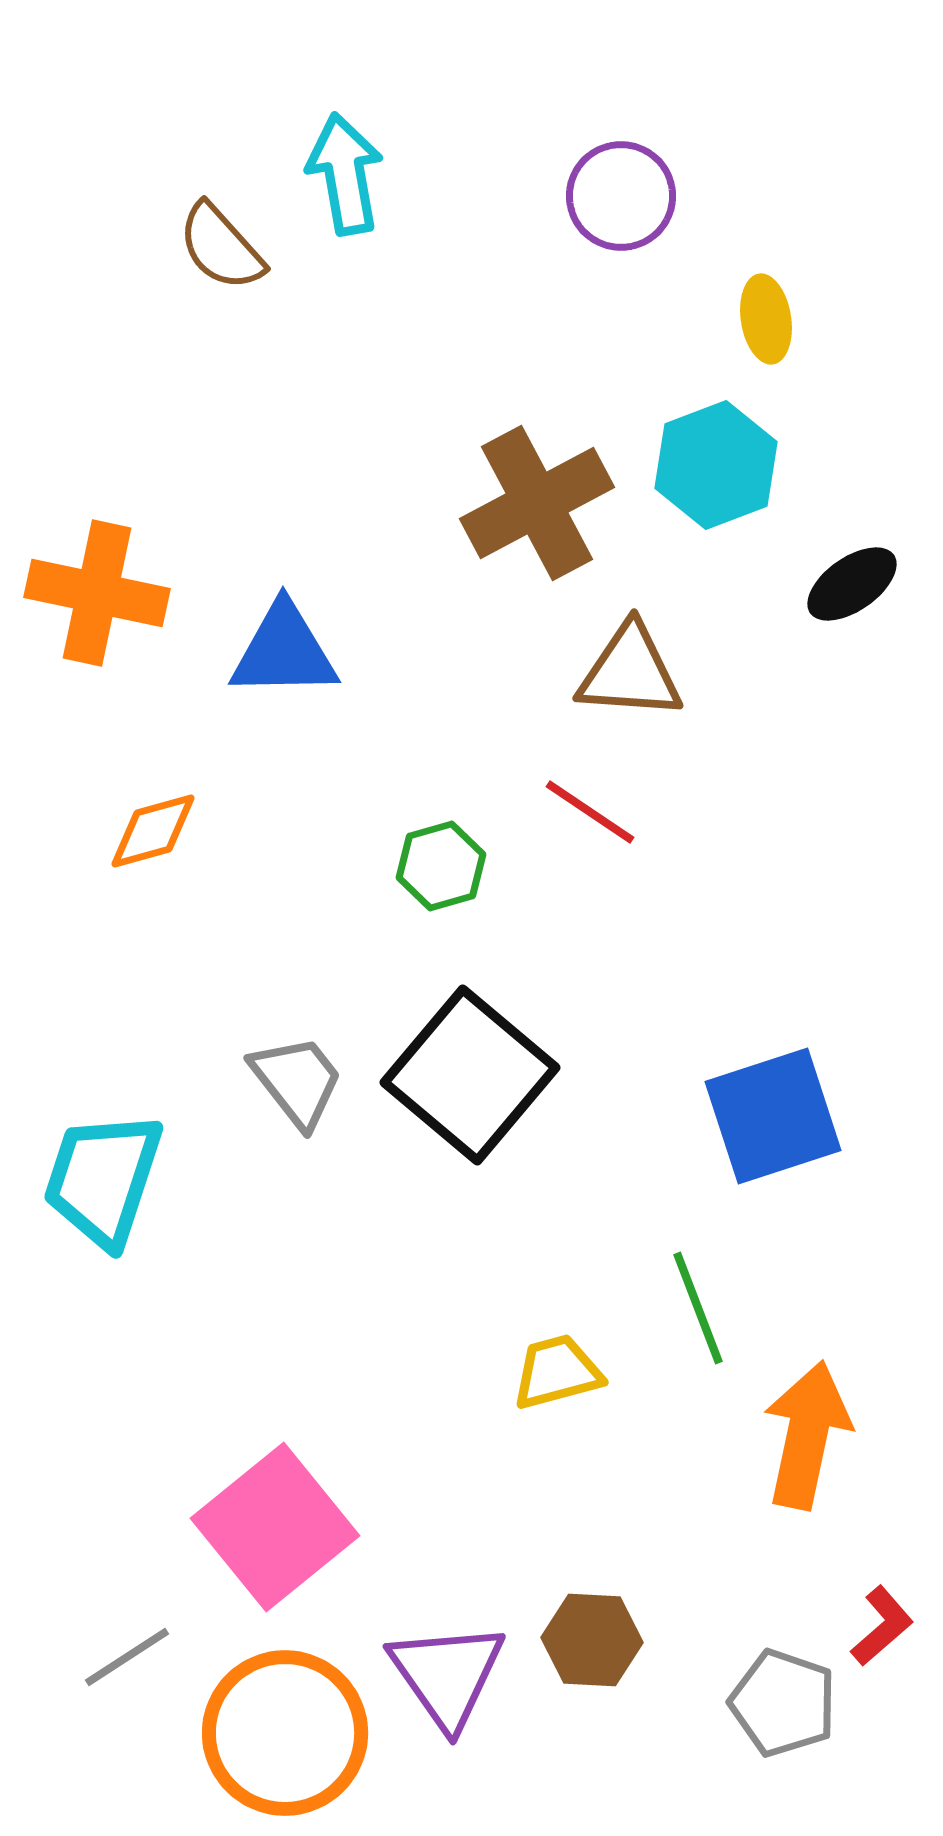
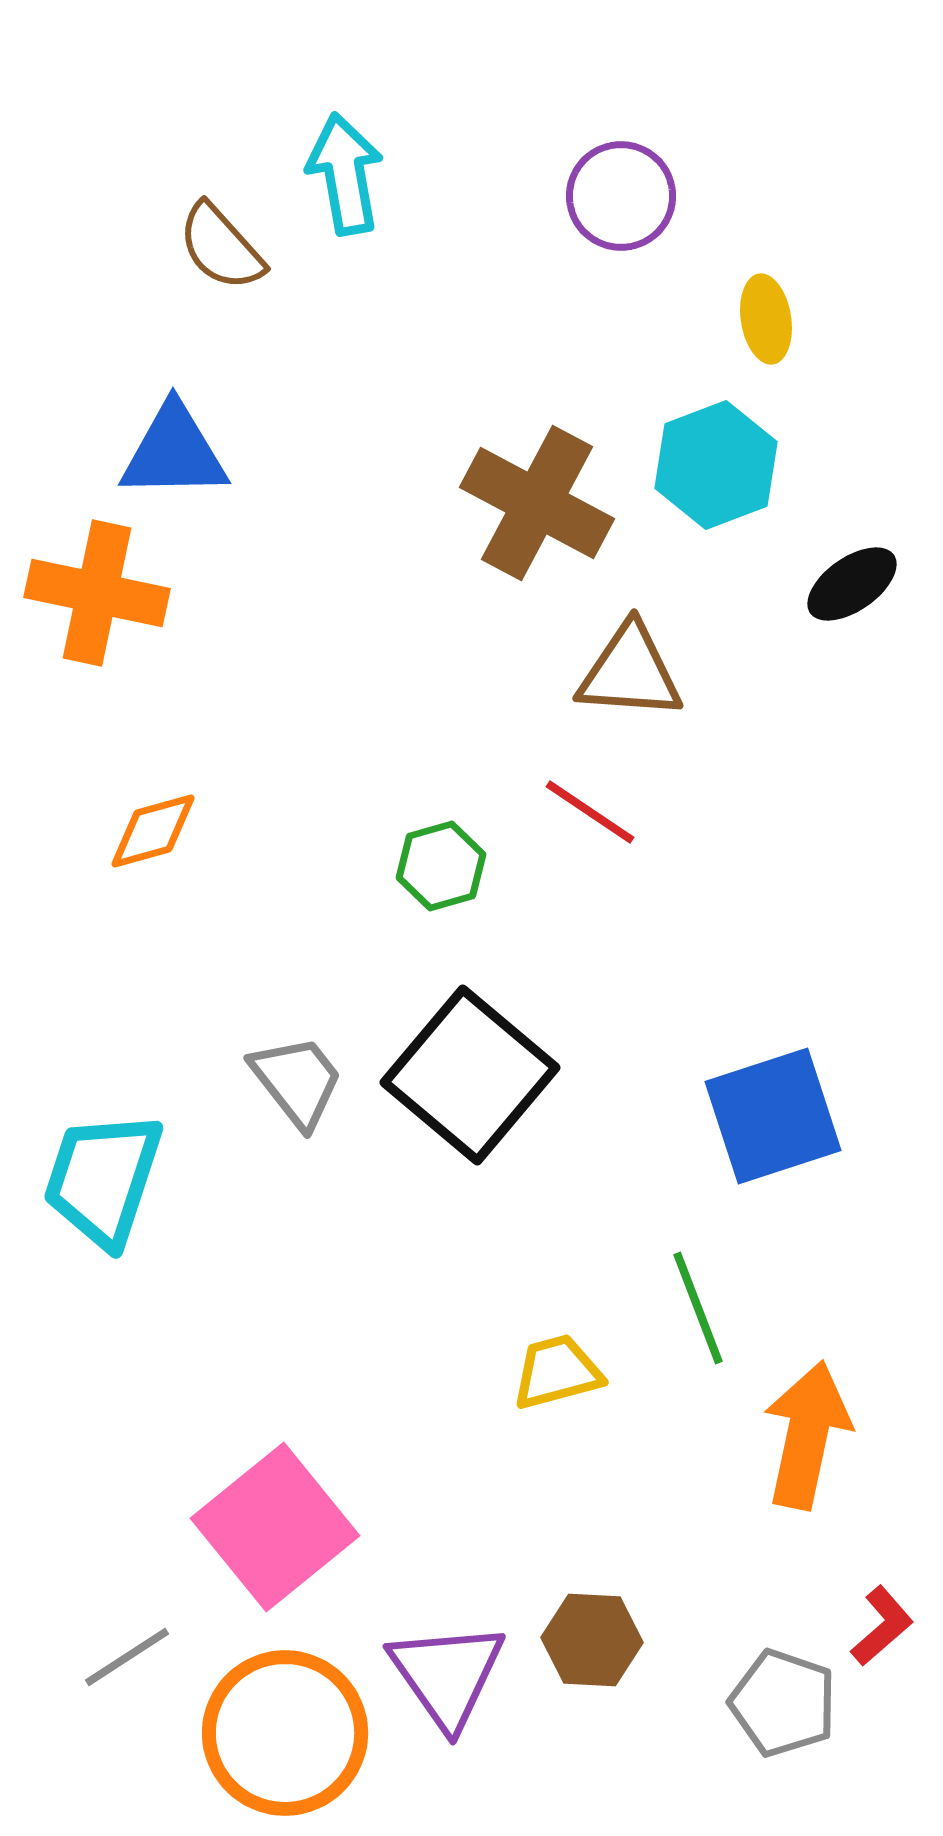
brown cross: rotated 34 degrees counterclockwise
blue triangle: moved 110 px left, 199 px up
